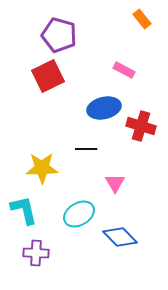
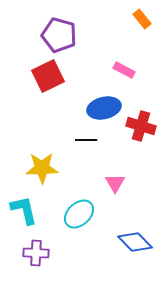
black line: moved 9 px up
cyan ellipse: rotated 12 degrees counterclockwise
blue diamond: moved 15 px right, 5 px down
